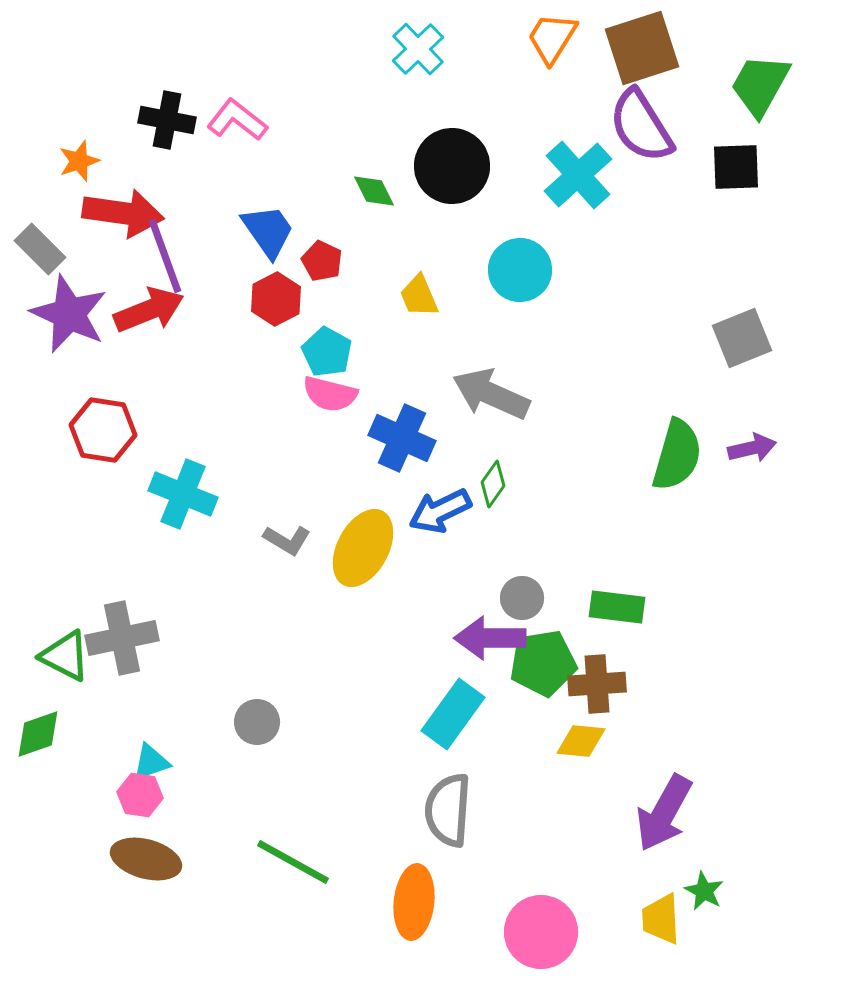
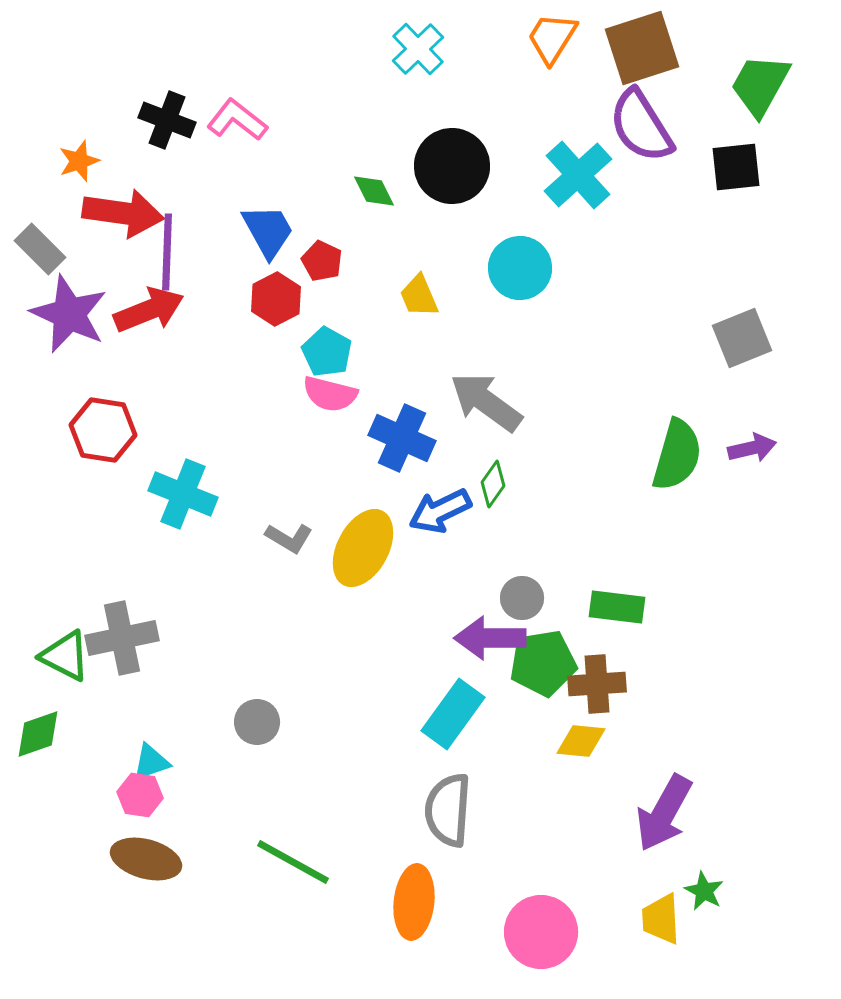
black cross at (167, 120): rotated 10 degrees clockwise
black square at (736, 167): rotated 4 degrees counterclockwise
blue trapezoid at (268, 231): rotated 6 degrees clockwise
purple line at (165, 256): moved 2 px right, 4 px up; rotated 22 degrees clockwise
cyan circle at (520, 270): moved 2 px up
gray arrow at (491, 394): moved 5 px left, 8 px down; rotated 12 degrees clockwise
gray L-shape at (287, 540): moved 2 px right, 2 px up
